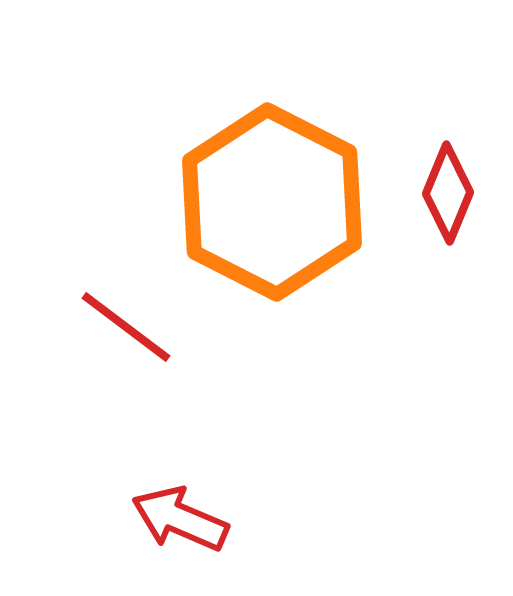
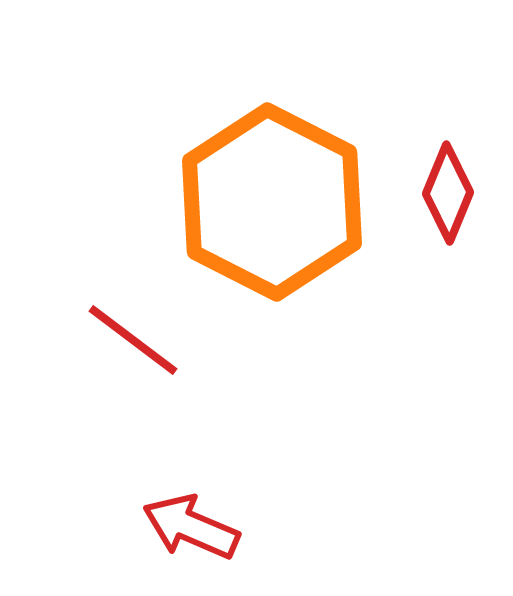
red line: moved 7 px right, 13 px down
red arrow: moved 11 px right, 8 px down
